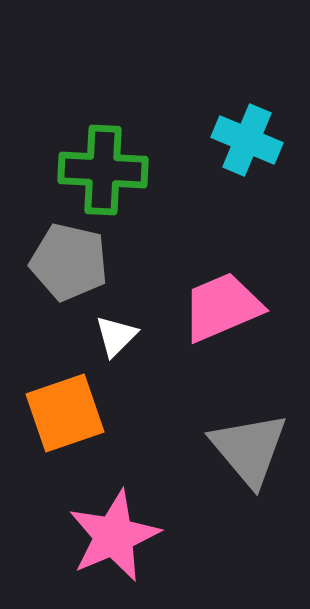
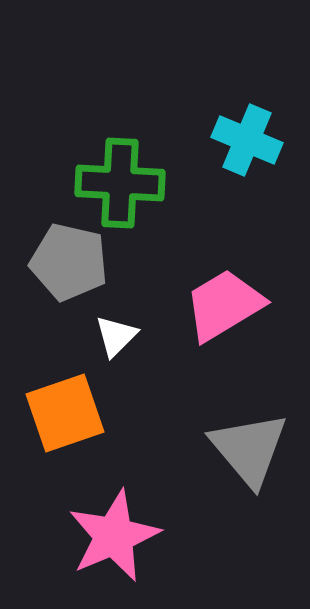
green cross: moved 17 px right, 13 px down
pink trapezoid: moved 2 px right, 2 px up; rotated 8 degrees counterclockwise
